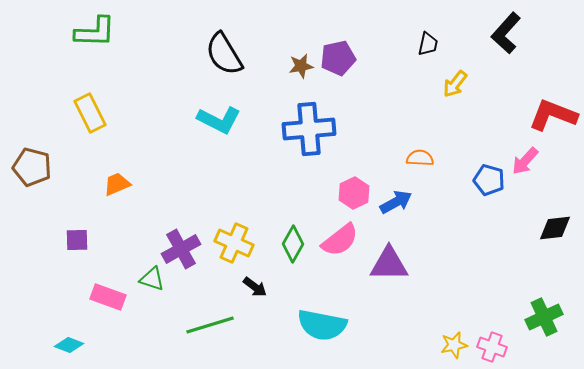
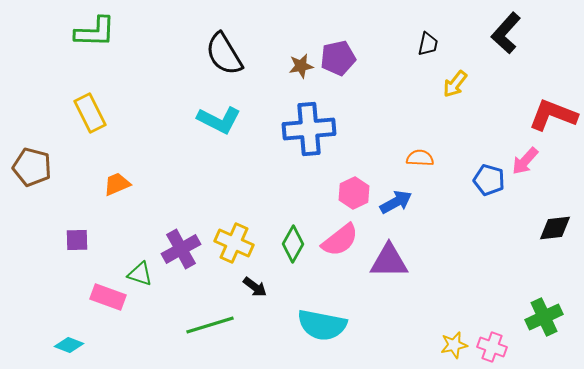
purple triangle: moved 3 px up
green triangle: moved 12 px left, 5 px up
